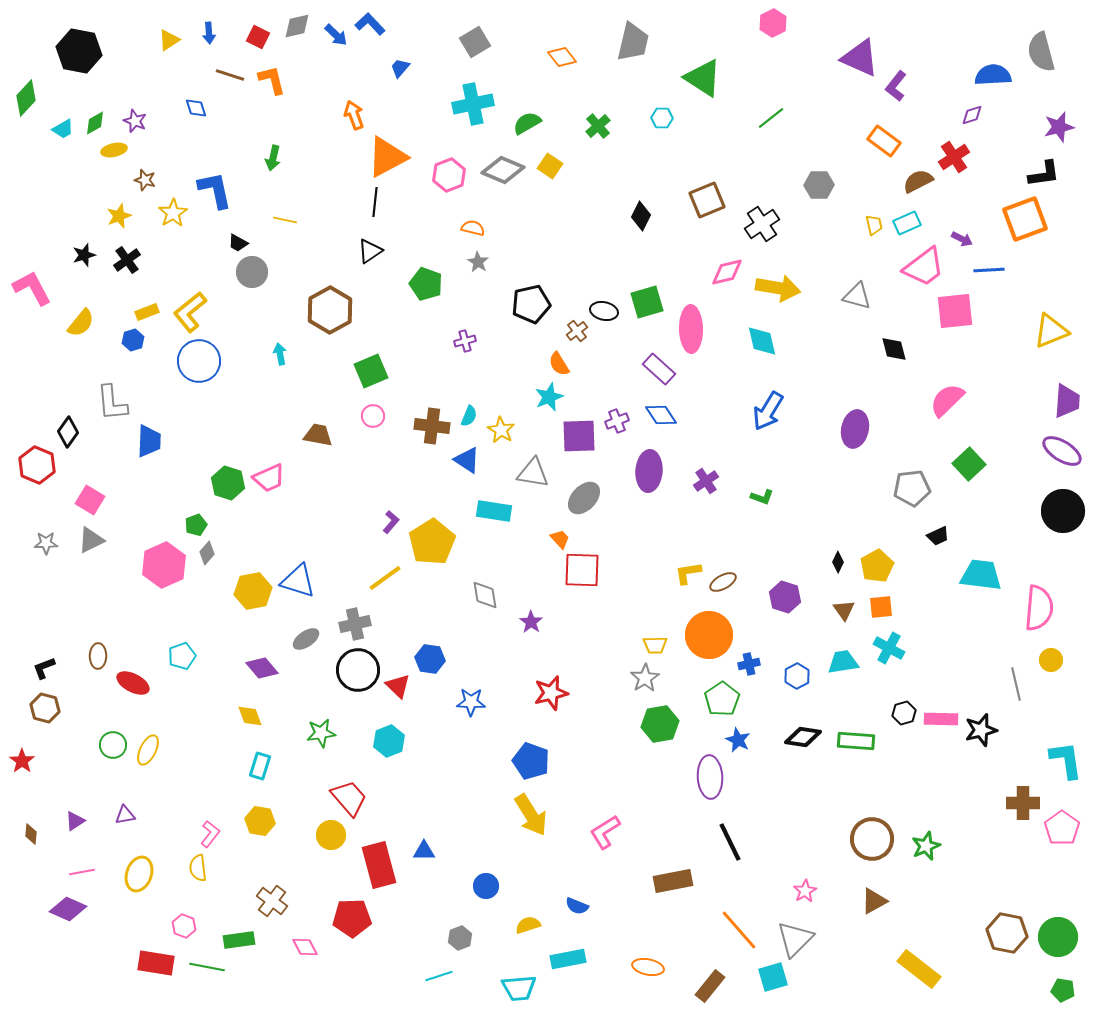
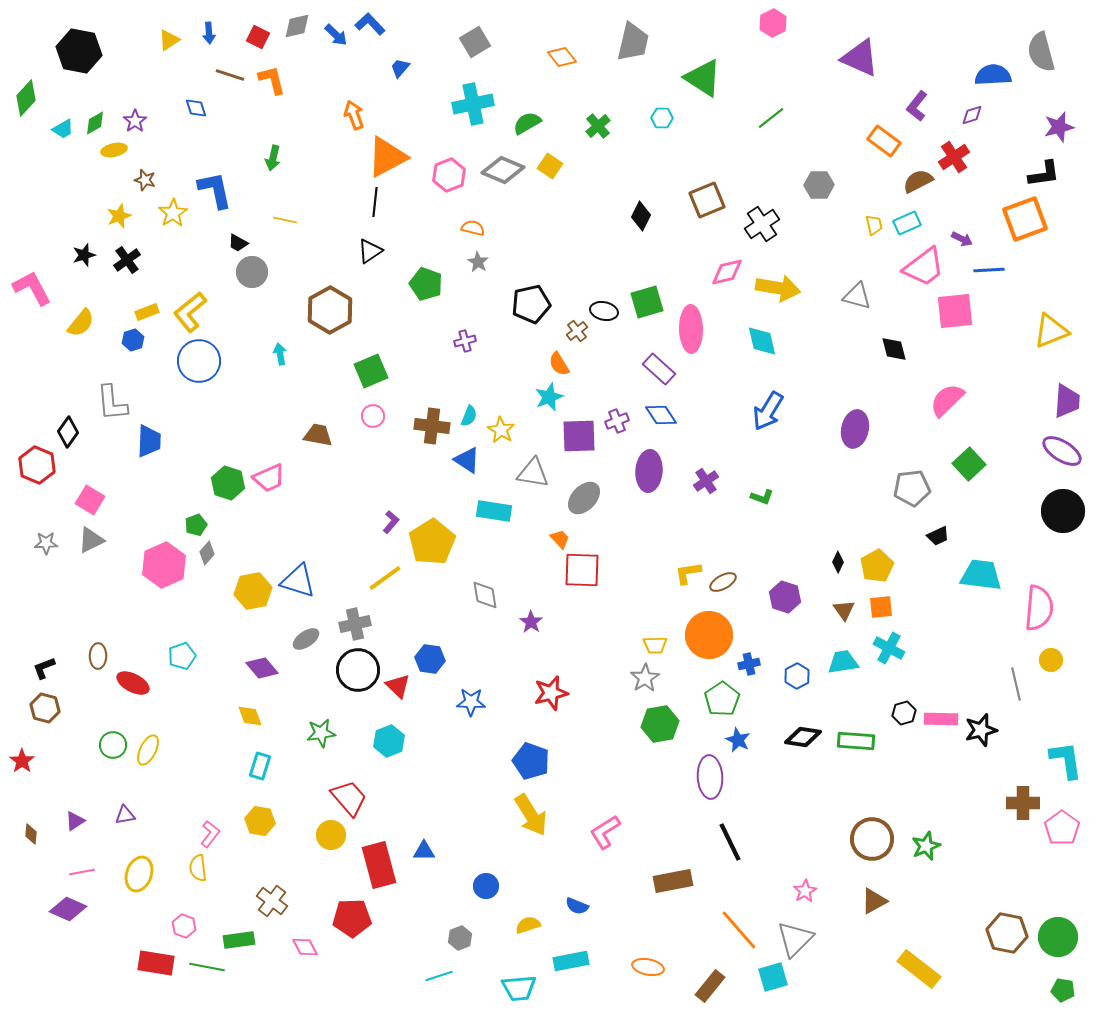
purple L-shape at (896, 86): moved 21 px right, 20 px down
purple star at (135, 121): rotated 15 degrees clockwise
cyan rectangle at (568, 959): moved 3 px right, 2 px down
